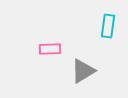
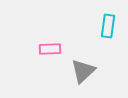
gray triangle: rotated 12 degrees counterclockwise
